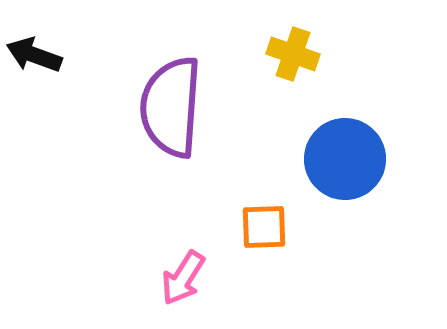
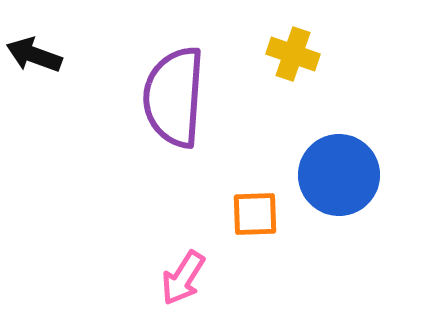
purple semicircle: moved 3 px right, 10 px up
blue circle: moved 6 px left, 16 px down
orange square: moved 9 px left, 13 px up
